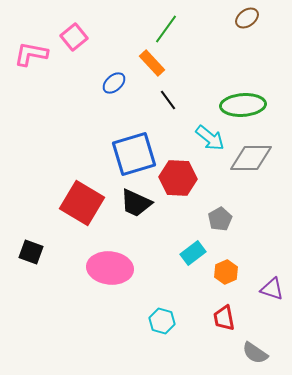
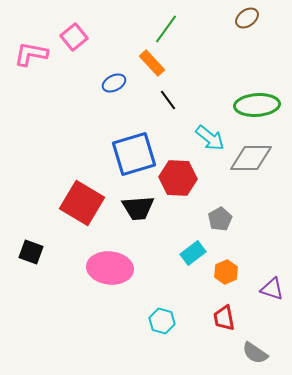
blue ellipse: rotated 15 degrees clockwise
green ellipse: moved 14 px right
black trapezoid: moved 2 px right, 5 px down; rotated 28 degrees counterclockwise
